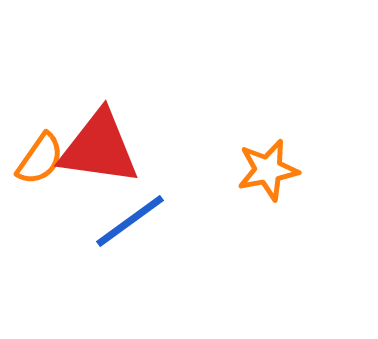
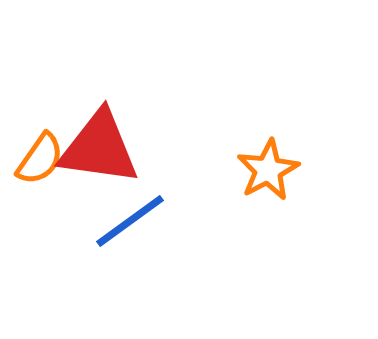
orange star: rotated 16 degrees counterclockwise
